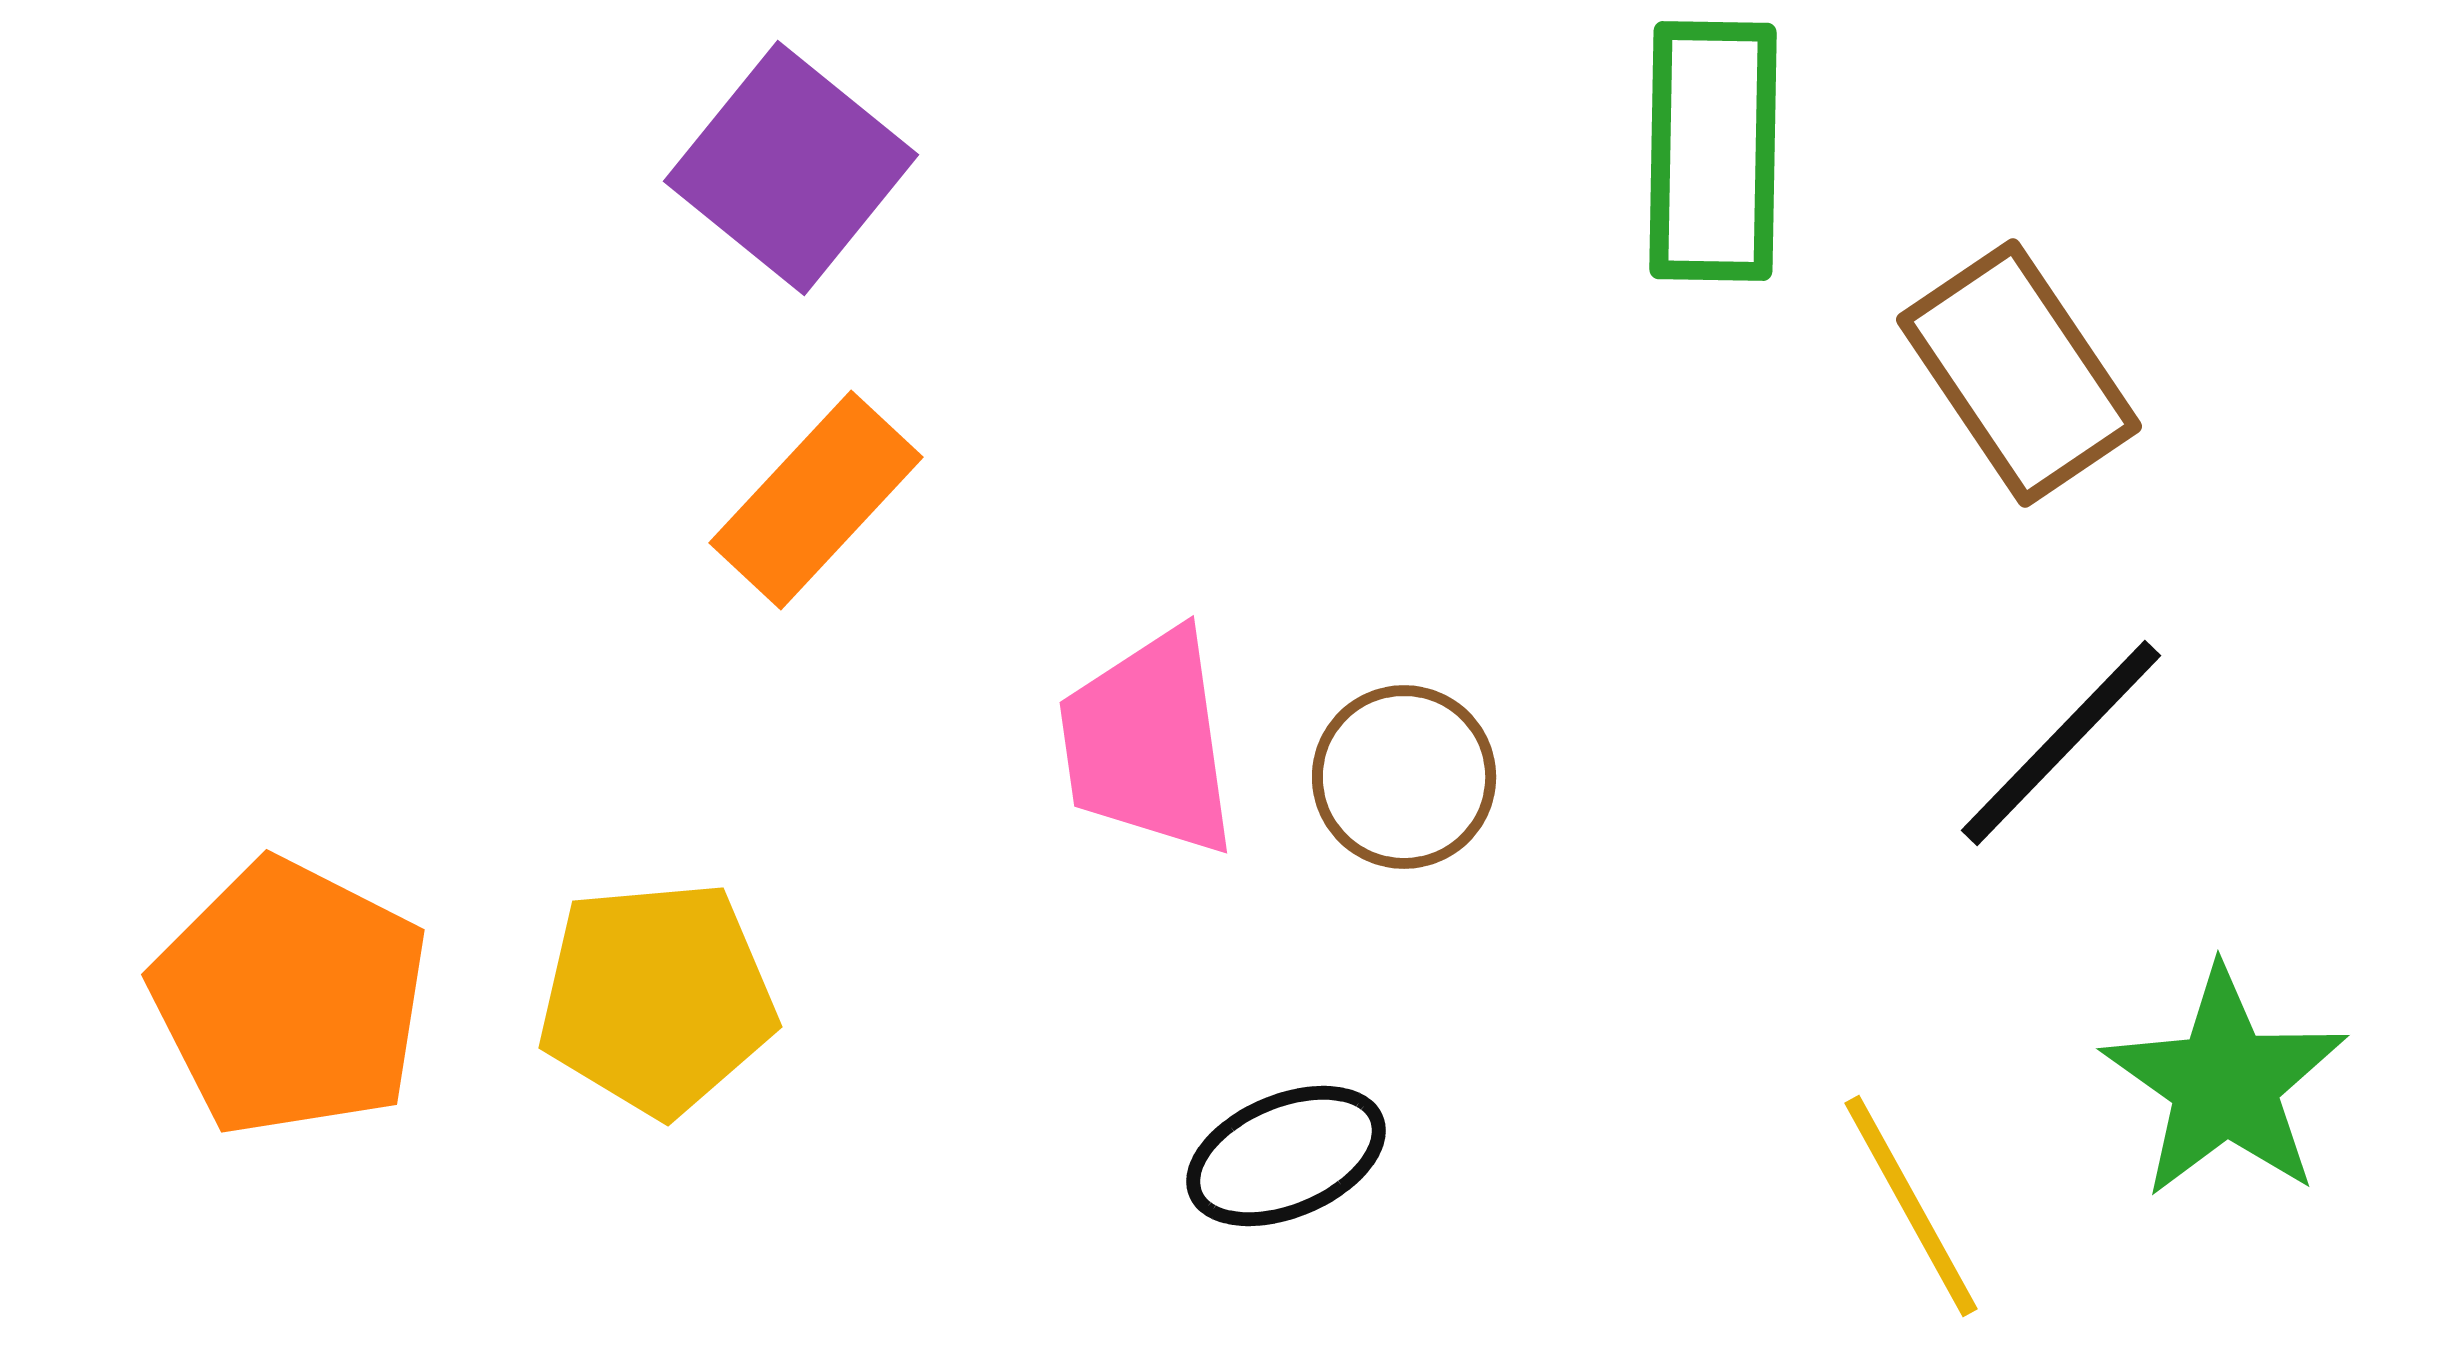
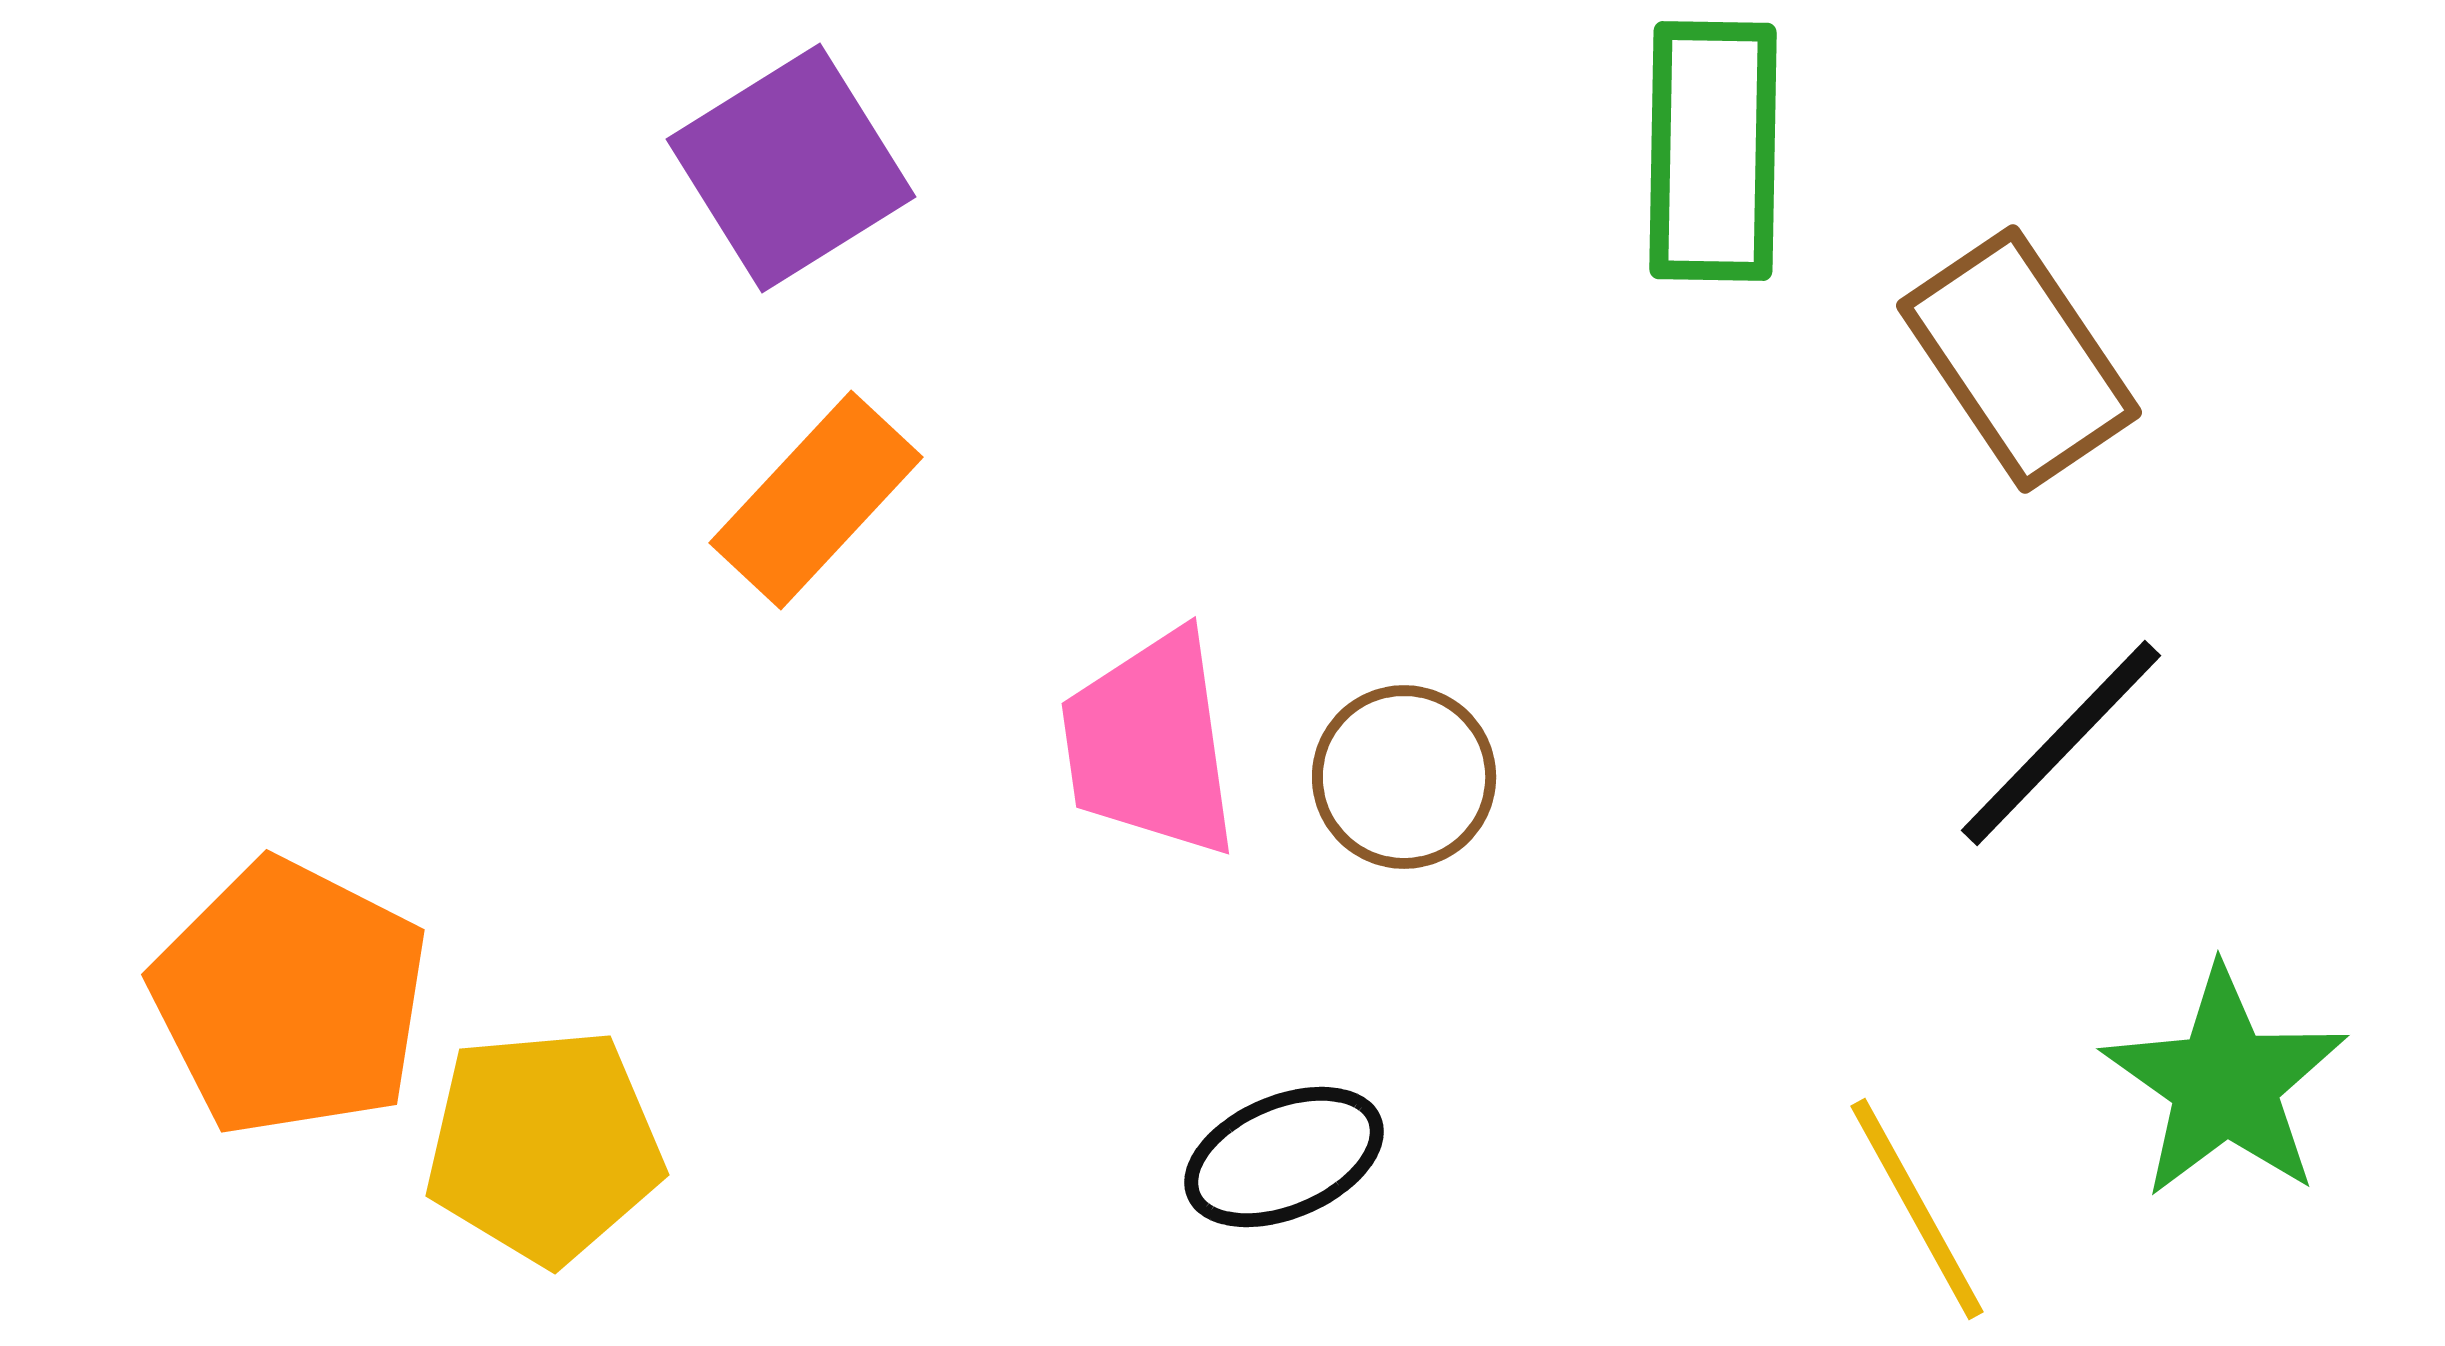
purple square: rotated 19 degrees clockwise
brown rectangle: moved 14 px up
pink trapezoid: moved 2 px right, 1 px down
yellow pentagon: moved 113 px left, 148 px down
black ellipse: moved 2 px left, 1 px down
yellow line: moved 6 px right, 3 px down
